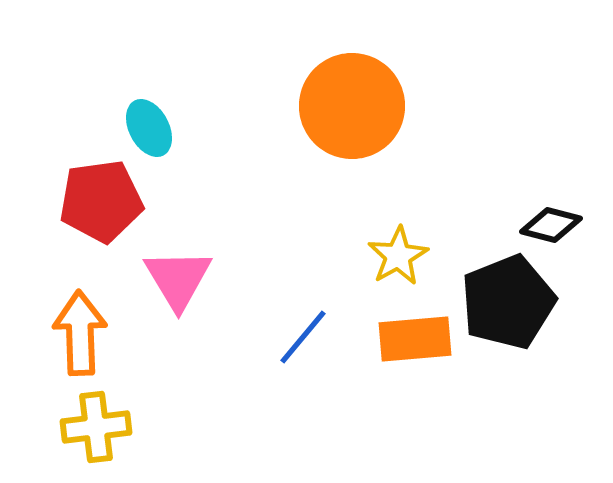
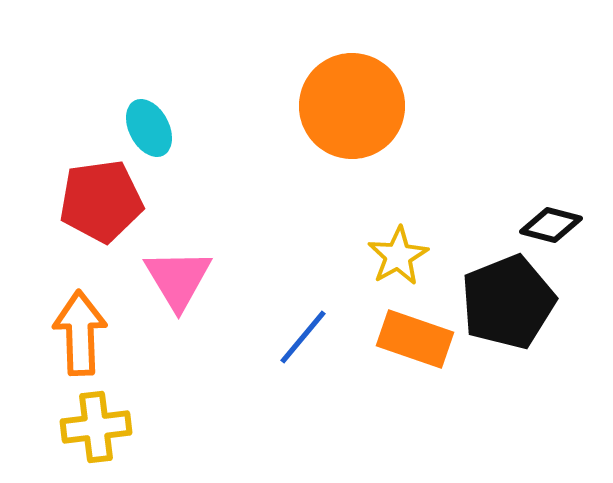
orange rectangle: rotated 24 degrees clockwise
